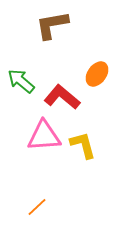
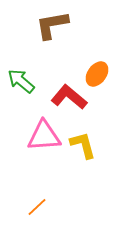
red L-shape: moved 7 px right
